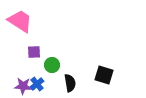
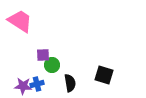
purple square: moved 9 px right, 3 px down
blue cross: rotated 24 degrees clockwise
